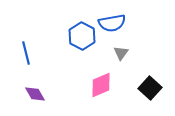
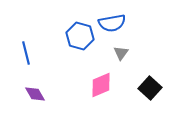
blue hexagon: moved 2 px left; rotated 12 degrees counterclockwise
